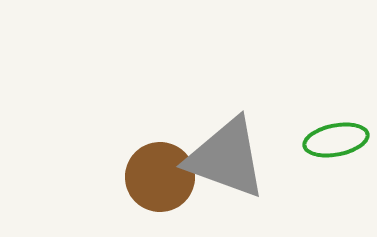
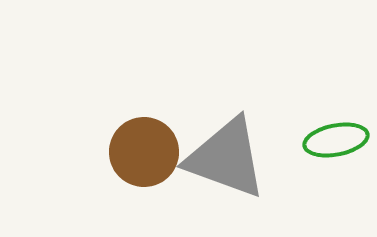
brown circle: moved 16 px left, 25 px up
